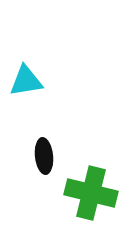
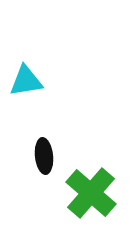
green cross: rotated 27 degrees clockwise
